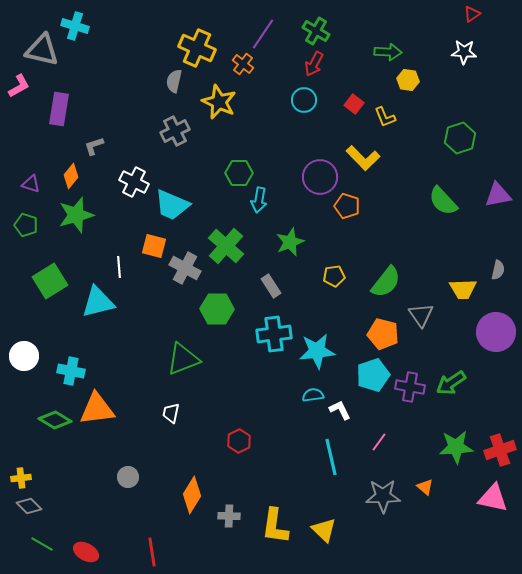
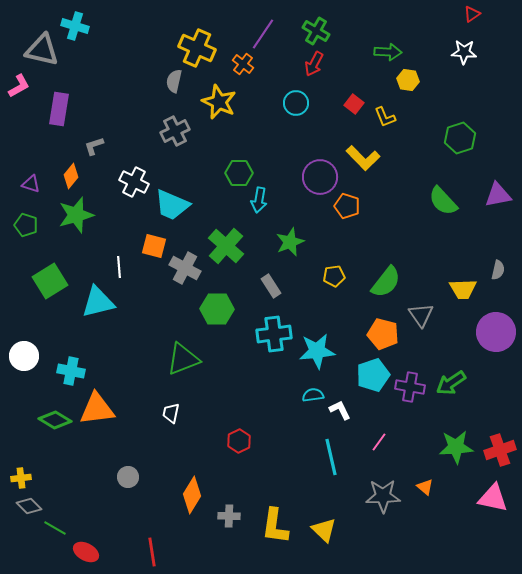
cyan circle at (304, 100): moved 8 px left, 3 px down
green line at (42, 544): moved 13 px right, 16 px up
